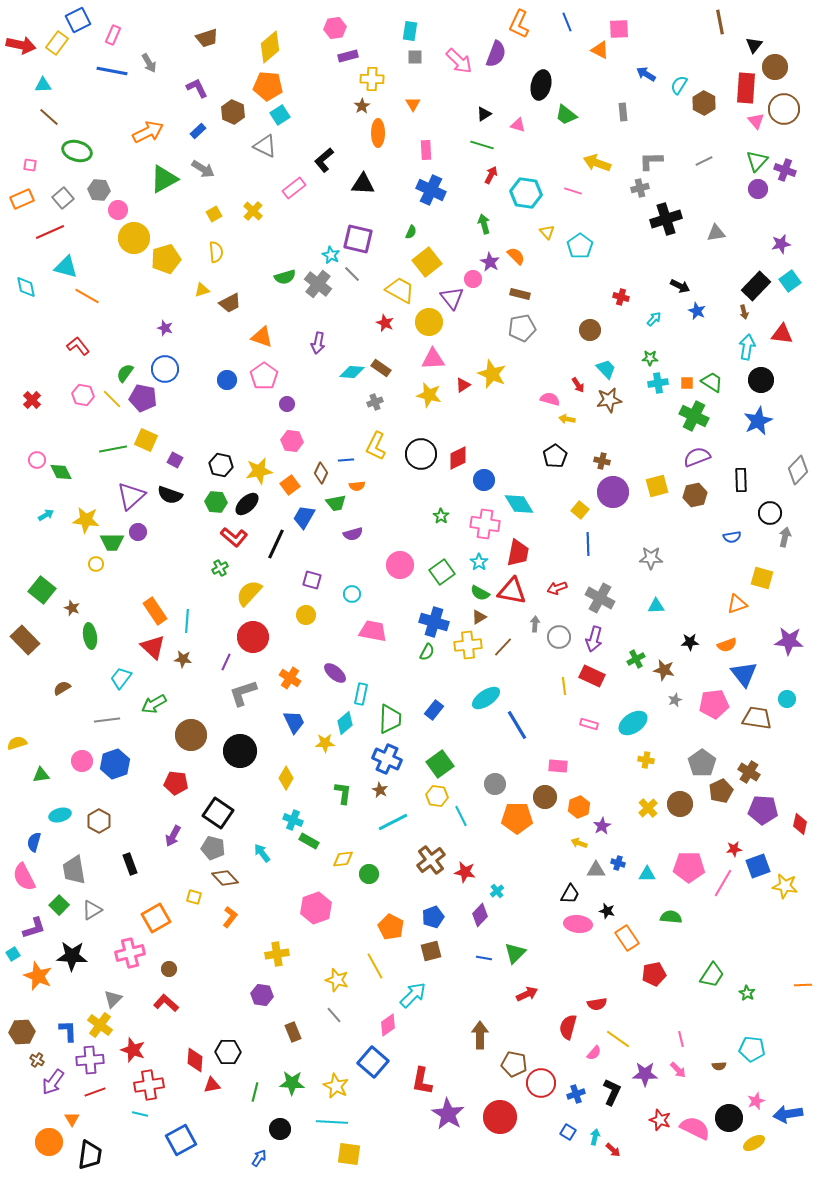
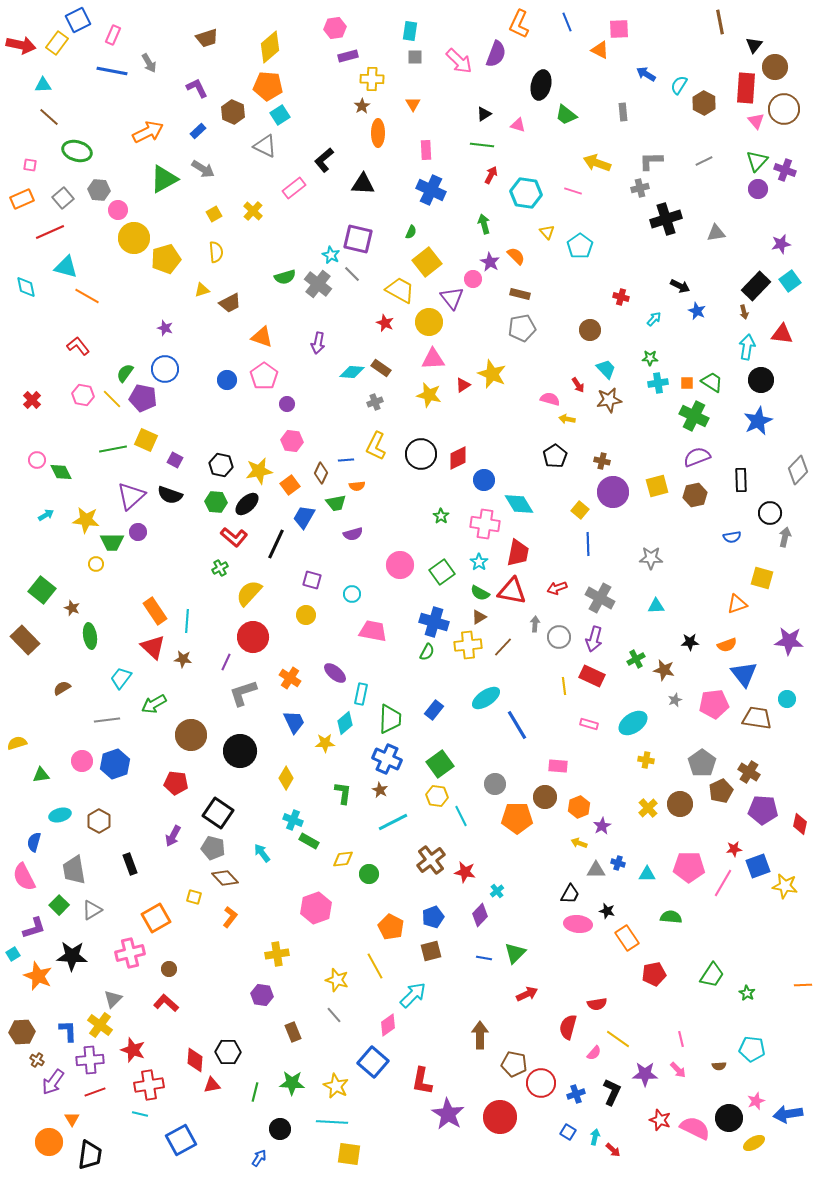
green line at (482, 145): rotated 10 degrees counterclockwise
